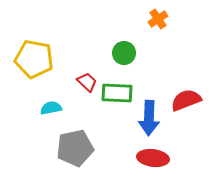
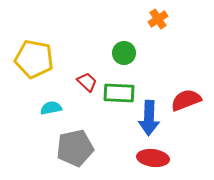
green rectangle: moved 2 px right
